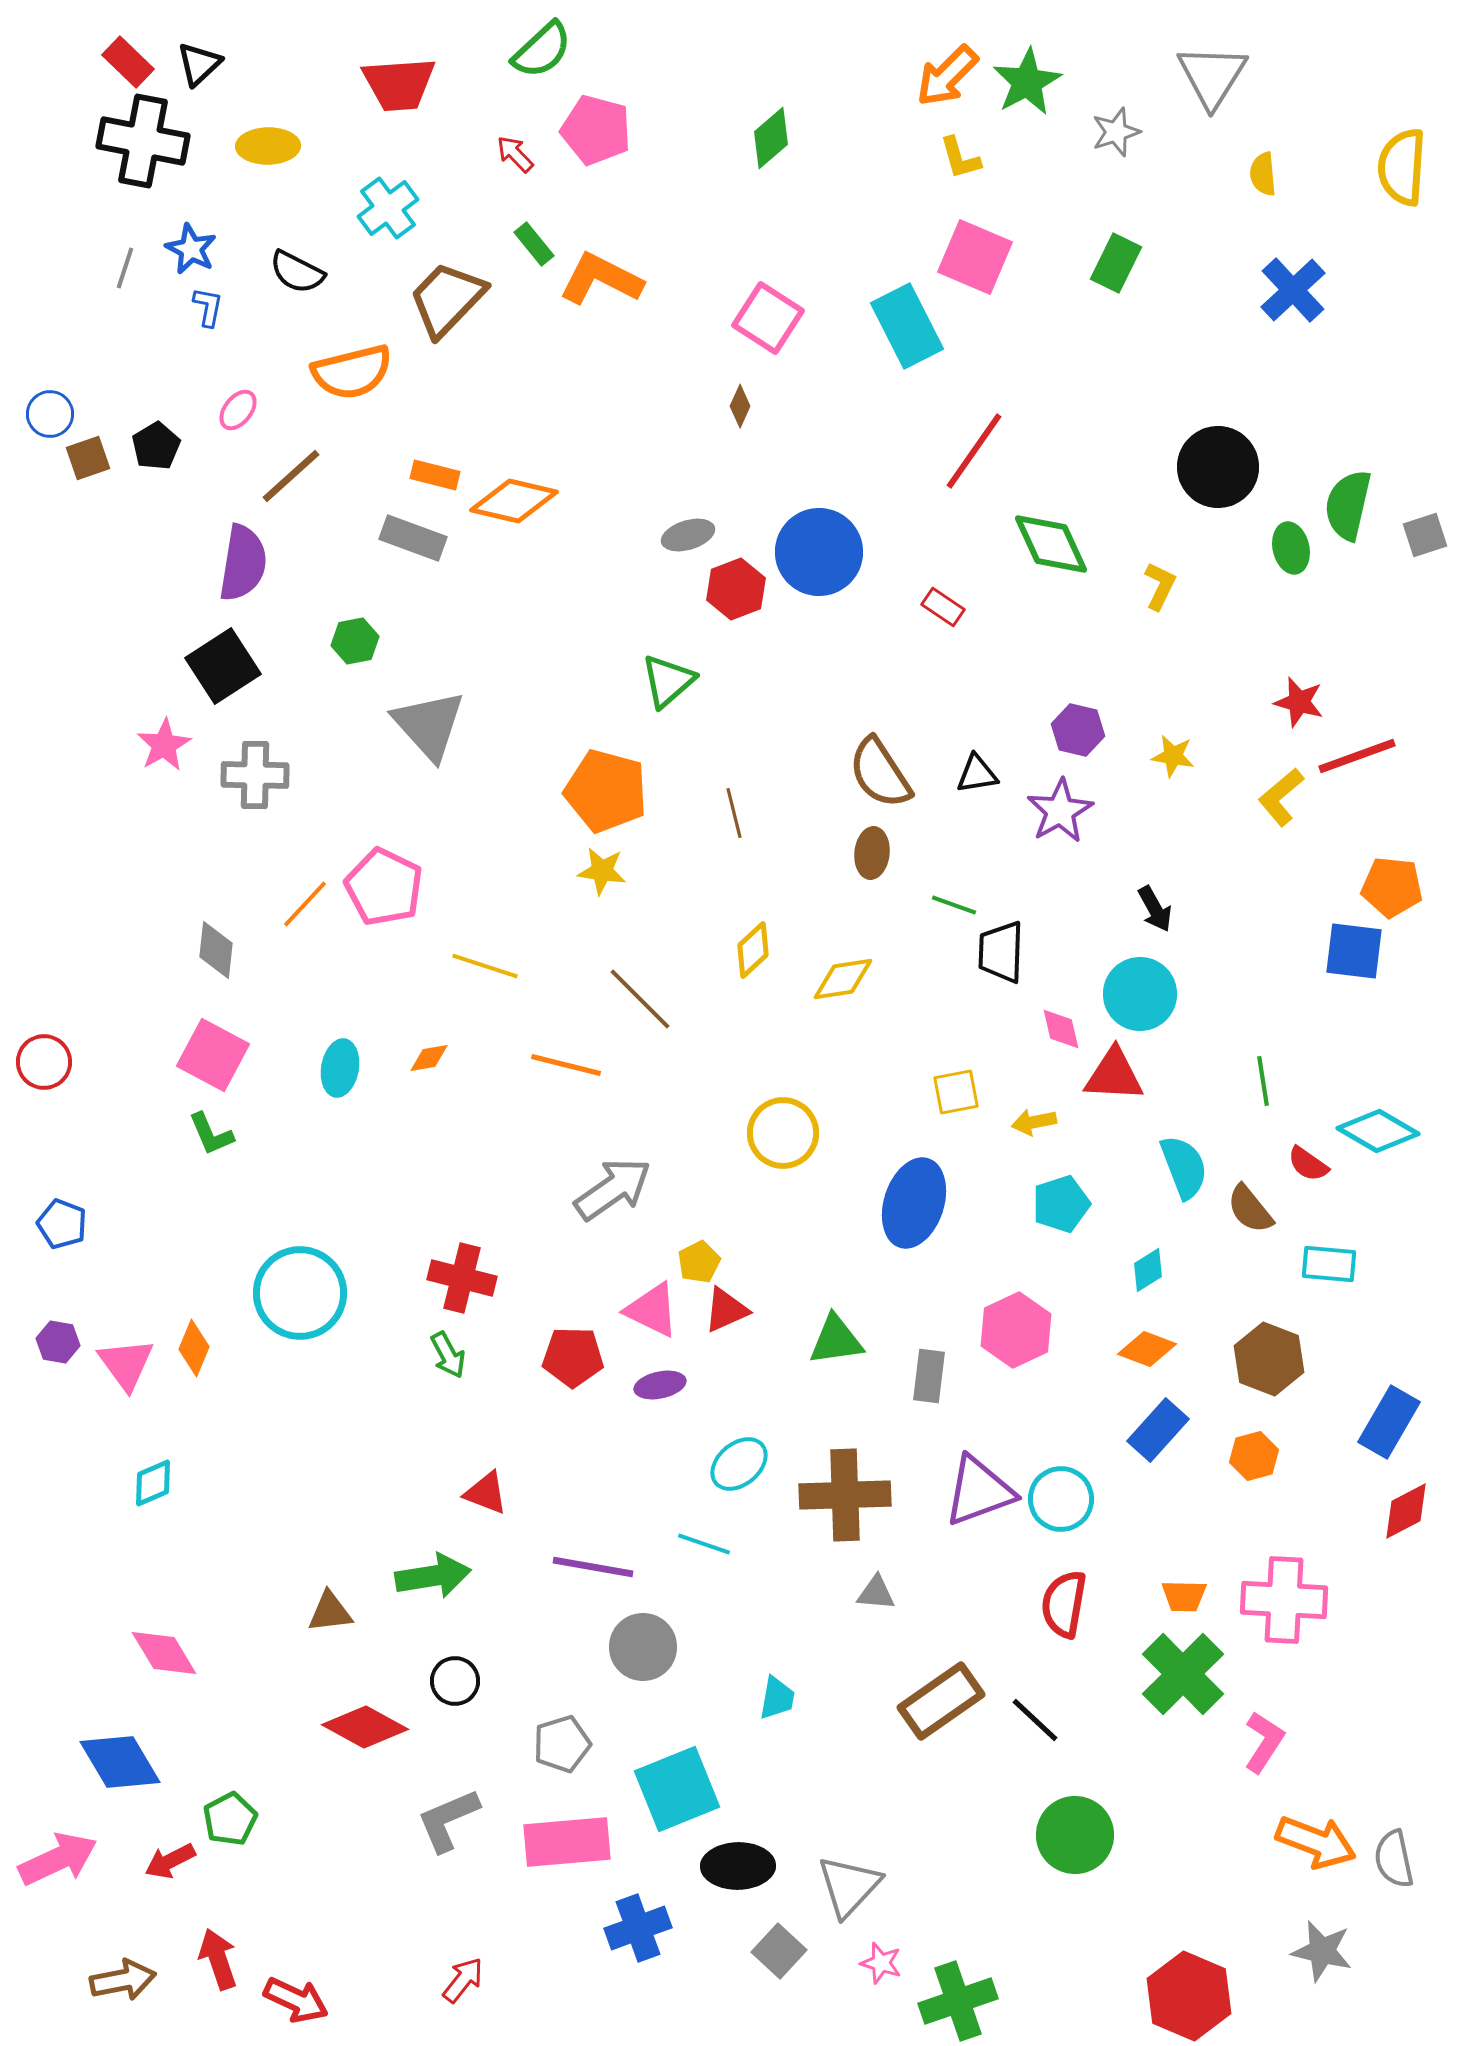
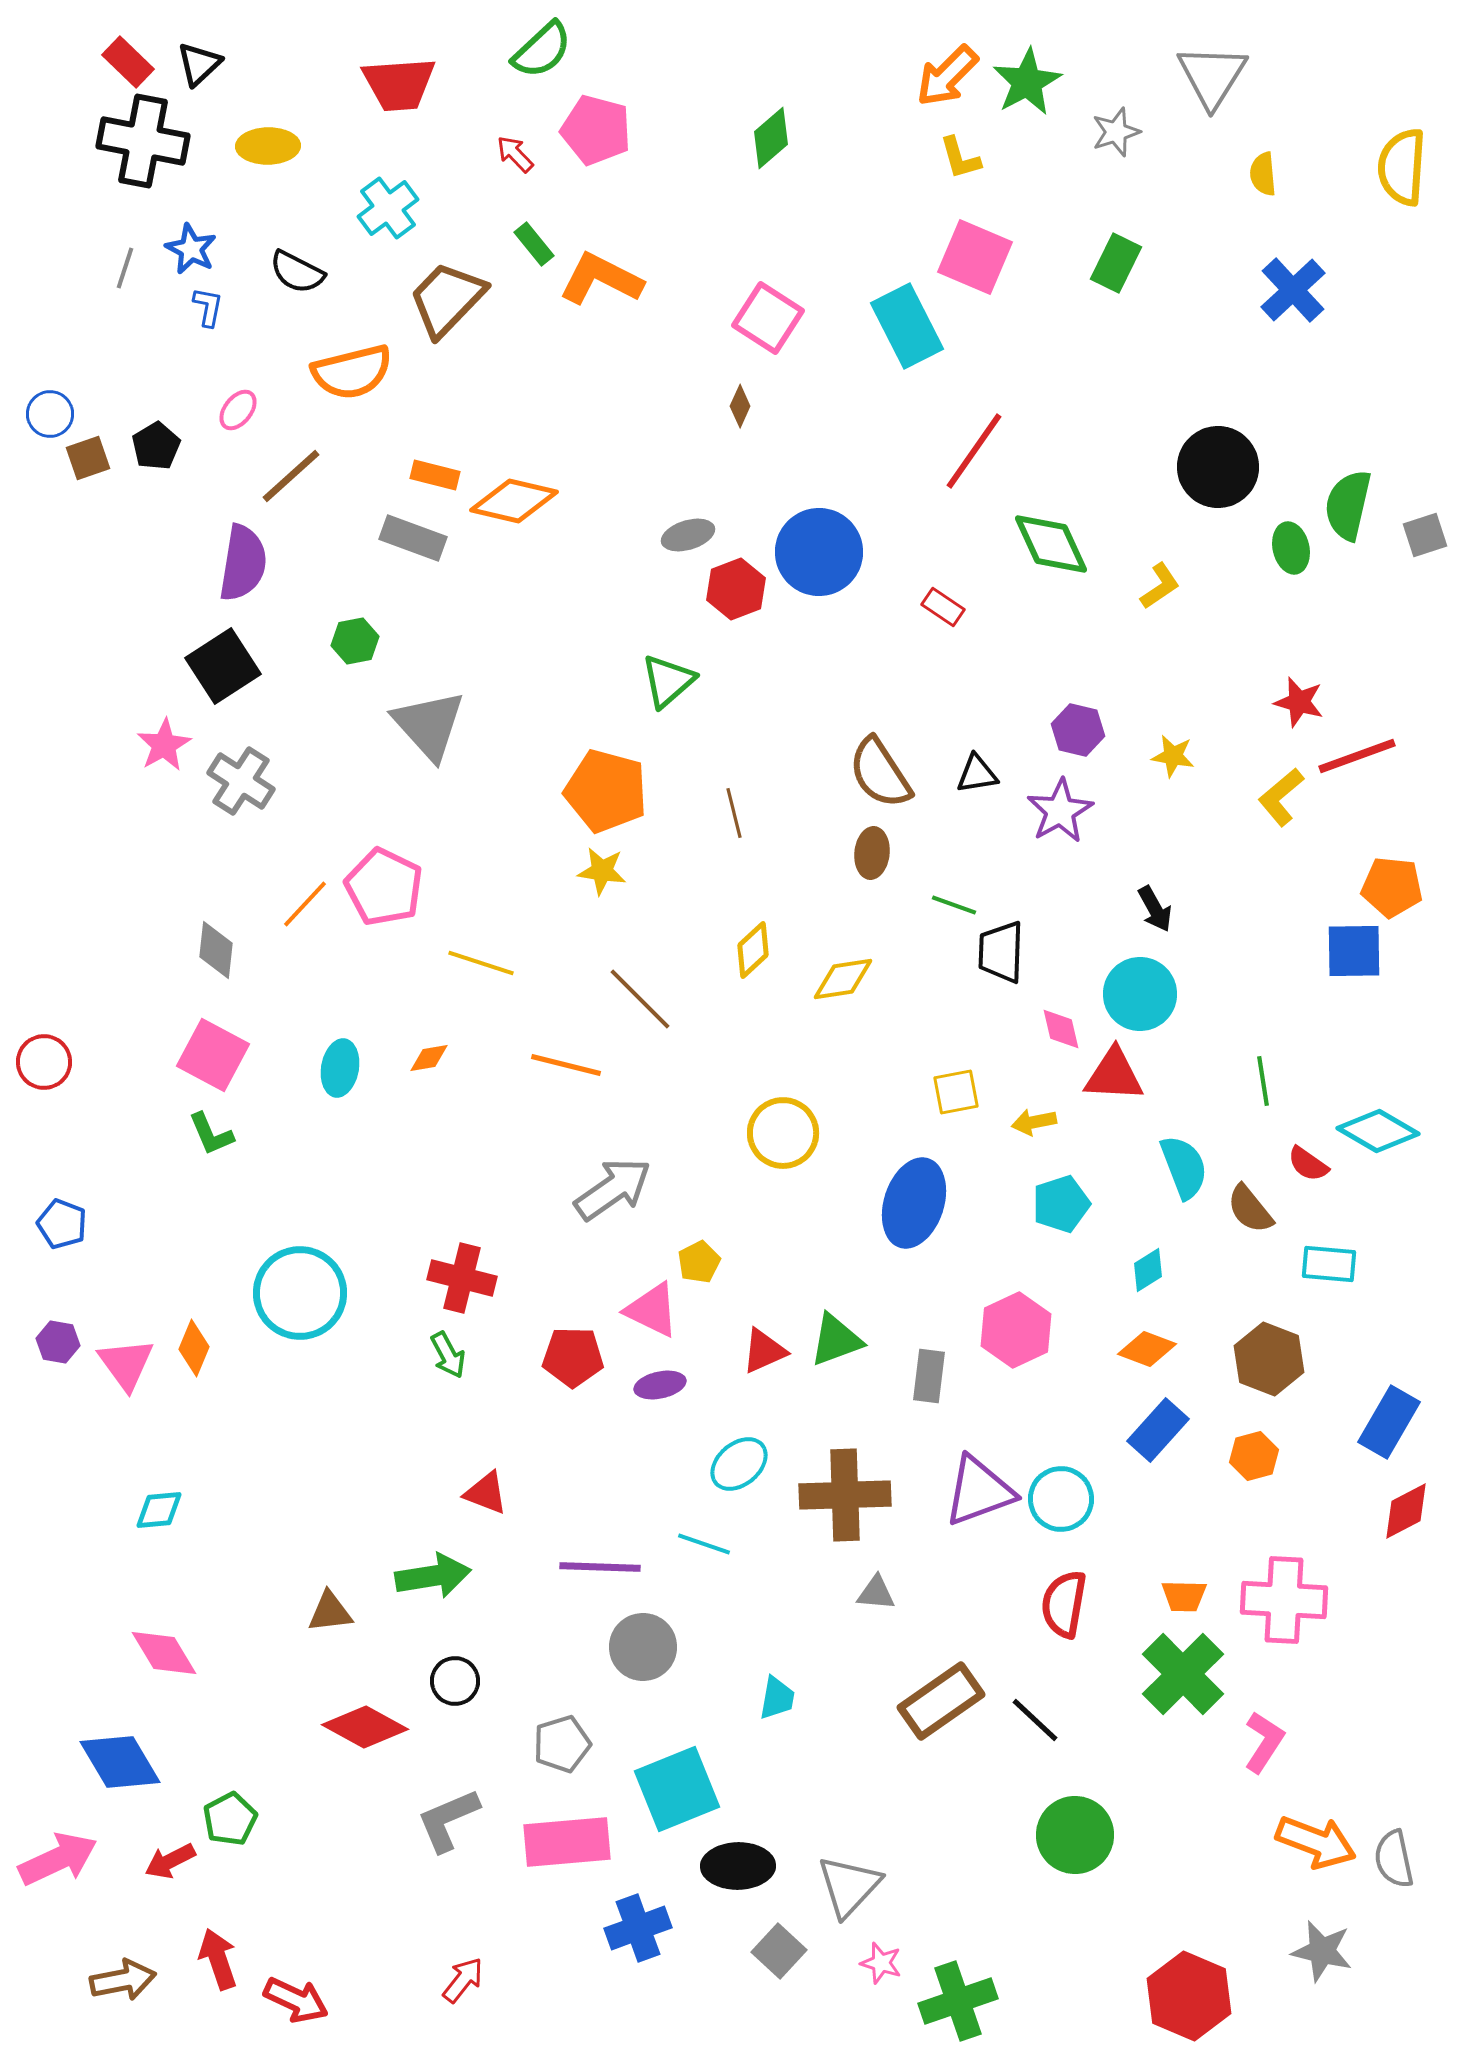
yellow L-shape at (1160, 586): rotated 30 degrees clockwise
gray cross at (255, 775): moved 14 px left, 6 px down; rotated 32 degrees clockwise
blue square at (1354, 951): rotated 8 degrees counterclockwise
yellow line at (485, 966): moved 4 px left, 3 px up
red triangle at (726, 1310): moved 38 px right, 41 px down
green triangle at (836, 1340): rotated 12 degrees counterclockwise
cyan diamond at (153, 1483): moved 6 px right, 27 px down; rotated 18 degrees clockwise
purple line at (593, 1567): moved 7 px right; rotated 8 degrees counterclockwise
